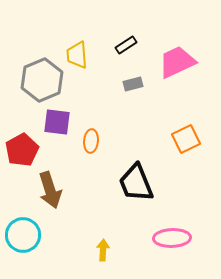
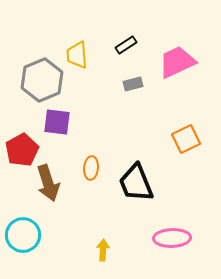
orange ellipse: moved 27 px down
brown arrow: moved 2 px left, 7 px up
